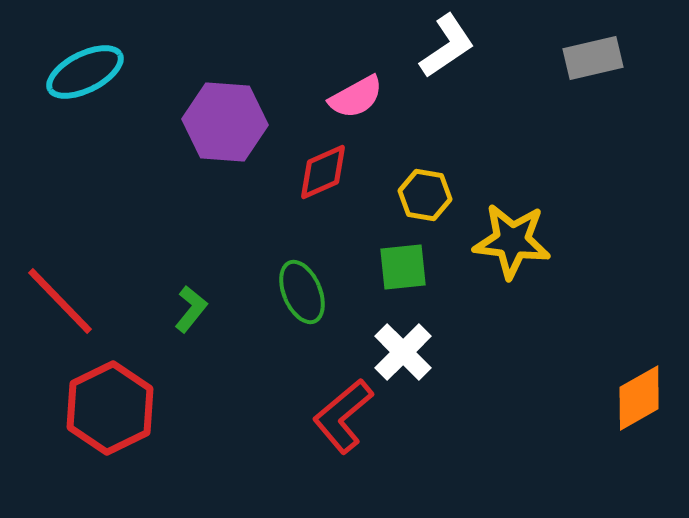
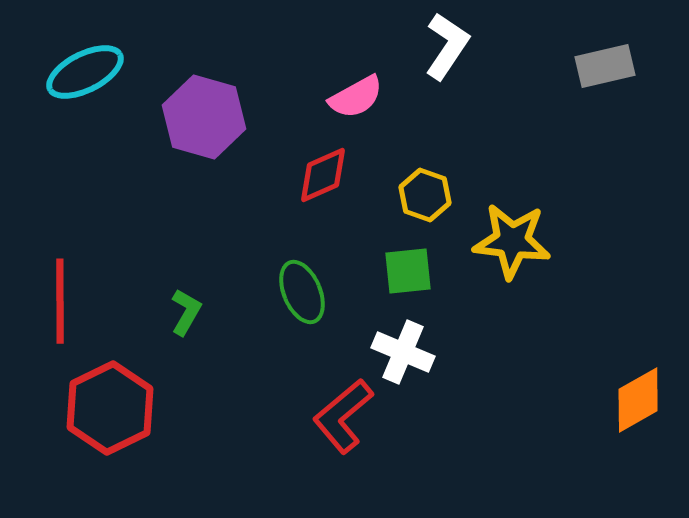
white L-shape: rotated 22 degrees counterclockwise
gray rectangle: moved 12 px right, 8 px down
purple hexagon: moved 21 px left, 5 px up; rotated 12 degrees clockwise
red diamond: moved 3 px down
yellow hexagon: rotated 9 degrees clockwise
green square: moved 5 px right, 4 px down
red line: rotated 44 degrees clockwise
green L-shape: moved 5 px left, 3 px down; rotated 9 degrees counterclockwise
white cross: rotated 22 degrees counterclockwise
orange diamond: moved 1 px left, 2 px down
